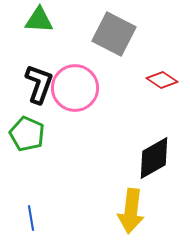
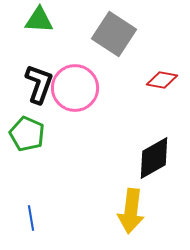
gray square: rotated 6 degrees clockwise
red diamond: rotated 24 degrees counterclockwise
